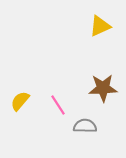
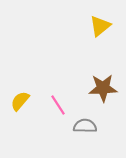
yellow triangle: rotated 15 degrees counterclockwise
